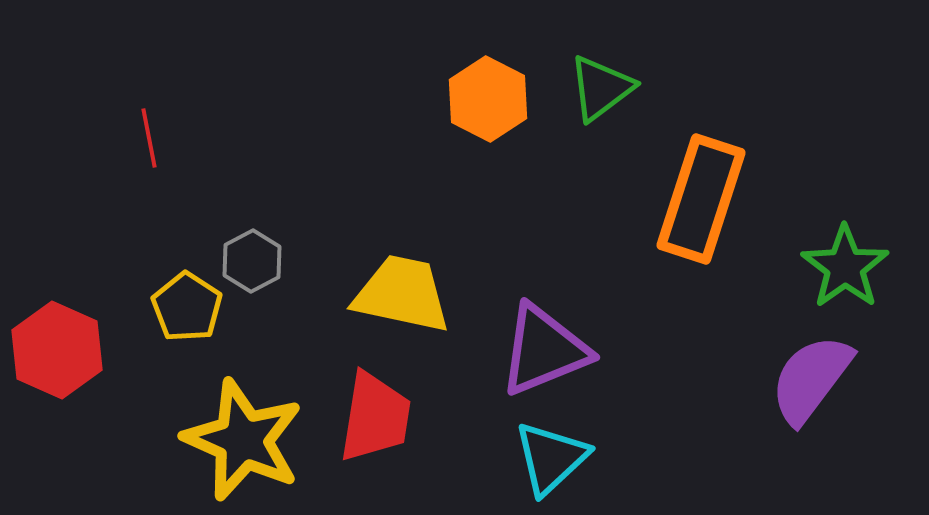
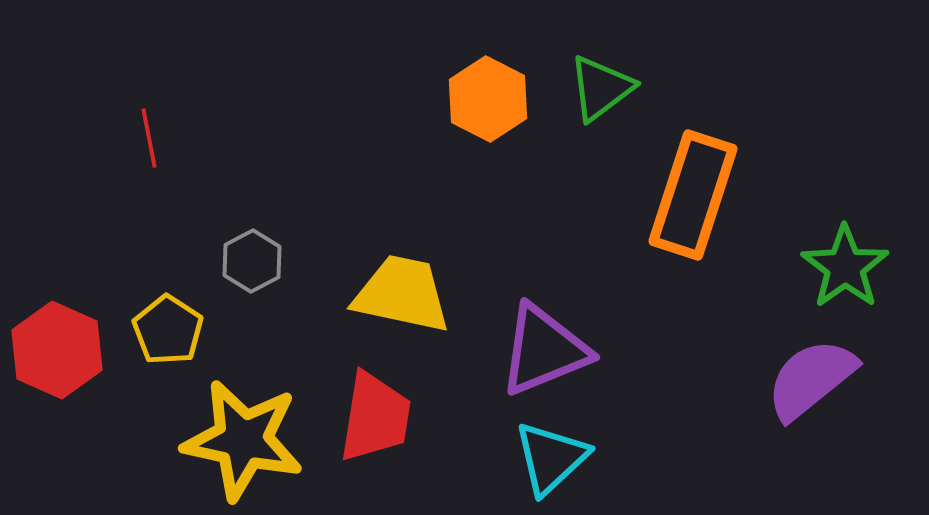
orange rectangle: moved 8 px left, 4 px up
yellow pentagon: moved 19 px left, 23 px down
purple semicircle: rotated 14 degrees clockwise
yellow star: rotated 12 degrees counterclockwise
